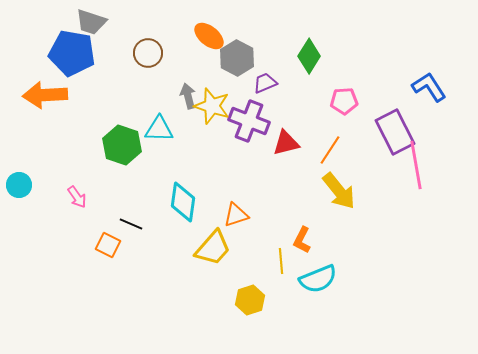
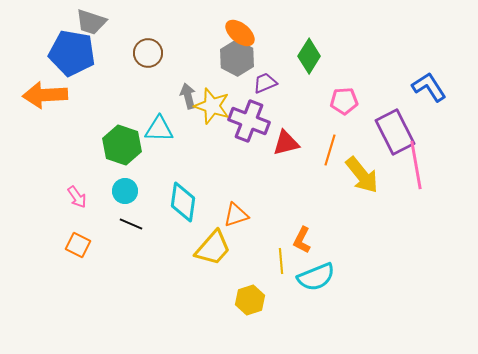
orange ellipse: moved 31 px right, 3 px up
orange line: rotated 16 degrees counterclockwise
cyan circle: moved 106 px right, 6 px down
yellow arrow: moved 23 px right, 16 px up
orange square: moved 30 px left
cyan semicircle: moved 2 px left, 2 px up
